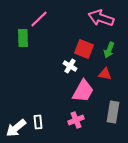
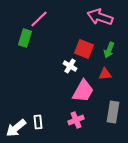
pink arrow: moved 1 px left, 1 px up
green rectangle: moved 2 px right; rotated 18 degrees clockwise
red triangle: rotated 16 degrees counterclockwise
